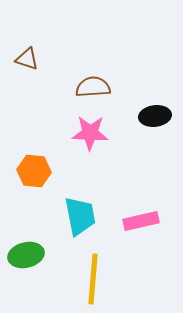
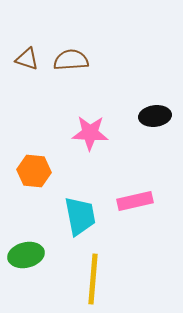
brown semicircle: moved 22 px left, 27 px up
pink rectangle: moved 6 px left, 20 px up
